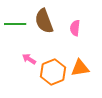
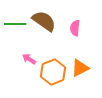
brown semicircle: rotated 145 degrees clockwise
orange triangle: rotated 18 degrees counterclockwise
